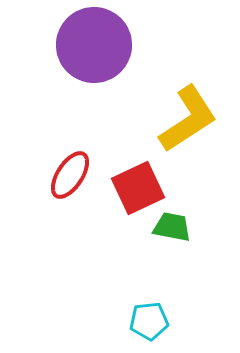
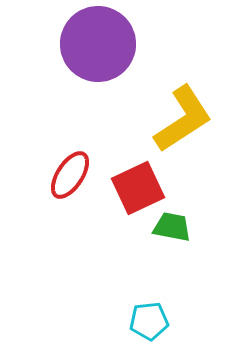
purple circle: moved 4 px right, 1 px up
yellow L-shape: moved 5 px left
